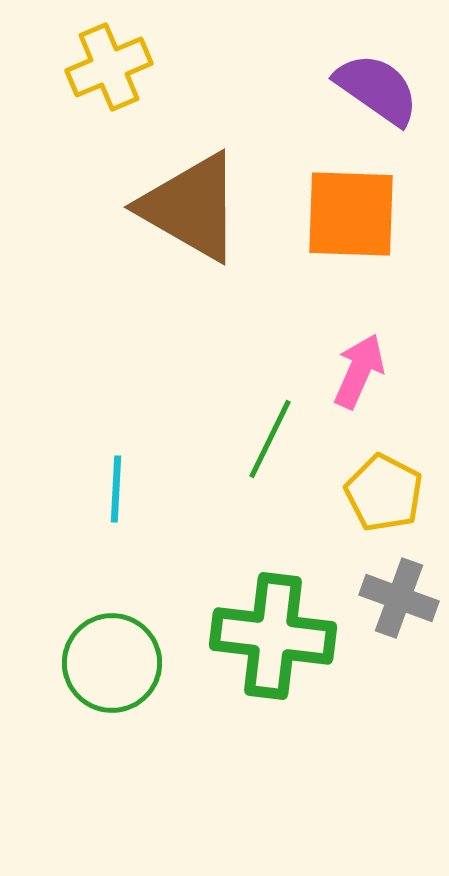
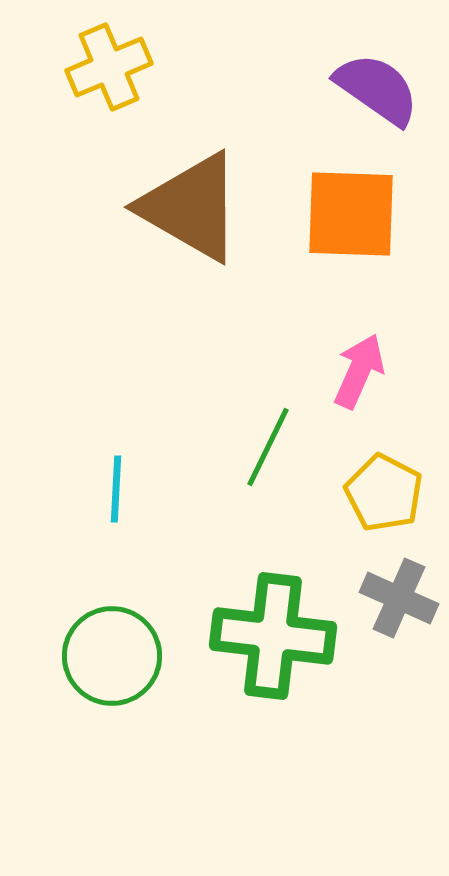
green line: moved 2 px left, 8 px down
gray cross: rotated 4 degrees clockwise
green circle: moved 7 px up
